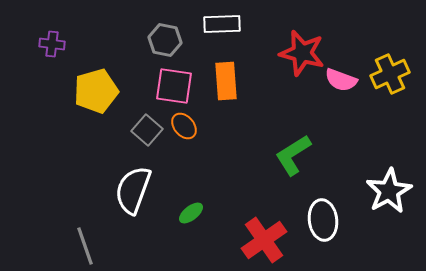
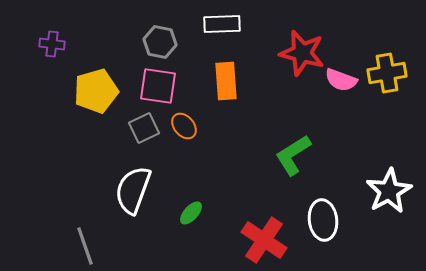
gray hexagon: moved 5 px left, 2 px down
yellow cross: moved 3 px left, 1 px up; rotated 15 degrees clockwise
pink square: moved 16 px left
gray square: moved 3 px left, 2 px up; rotated 24 degrees clockwise
green ellipse: rotated 10 degrees counterclockwise
red cross: rotated 21 degrees counterclockwise
